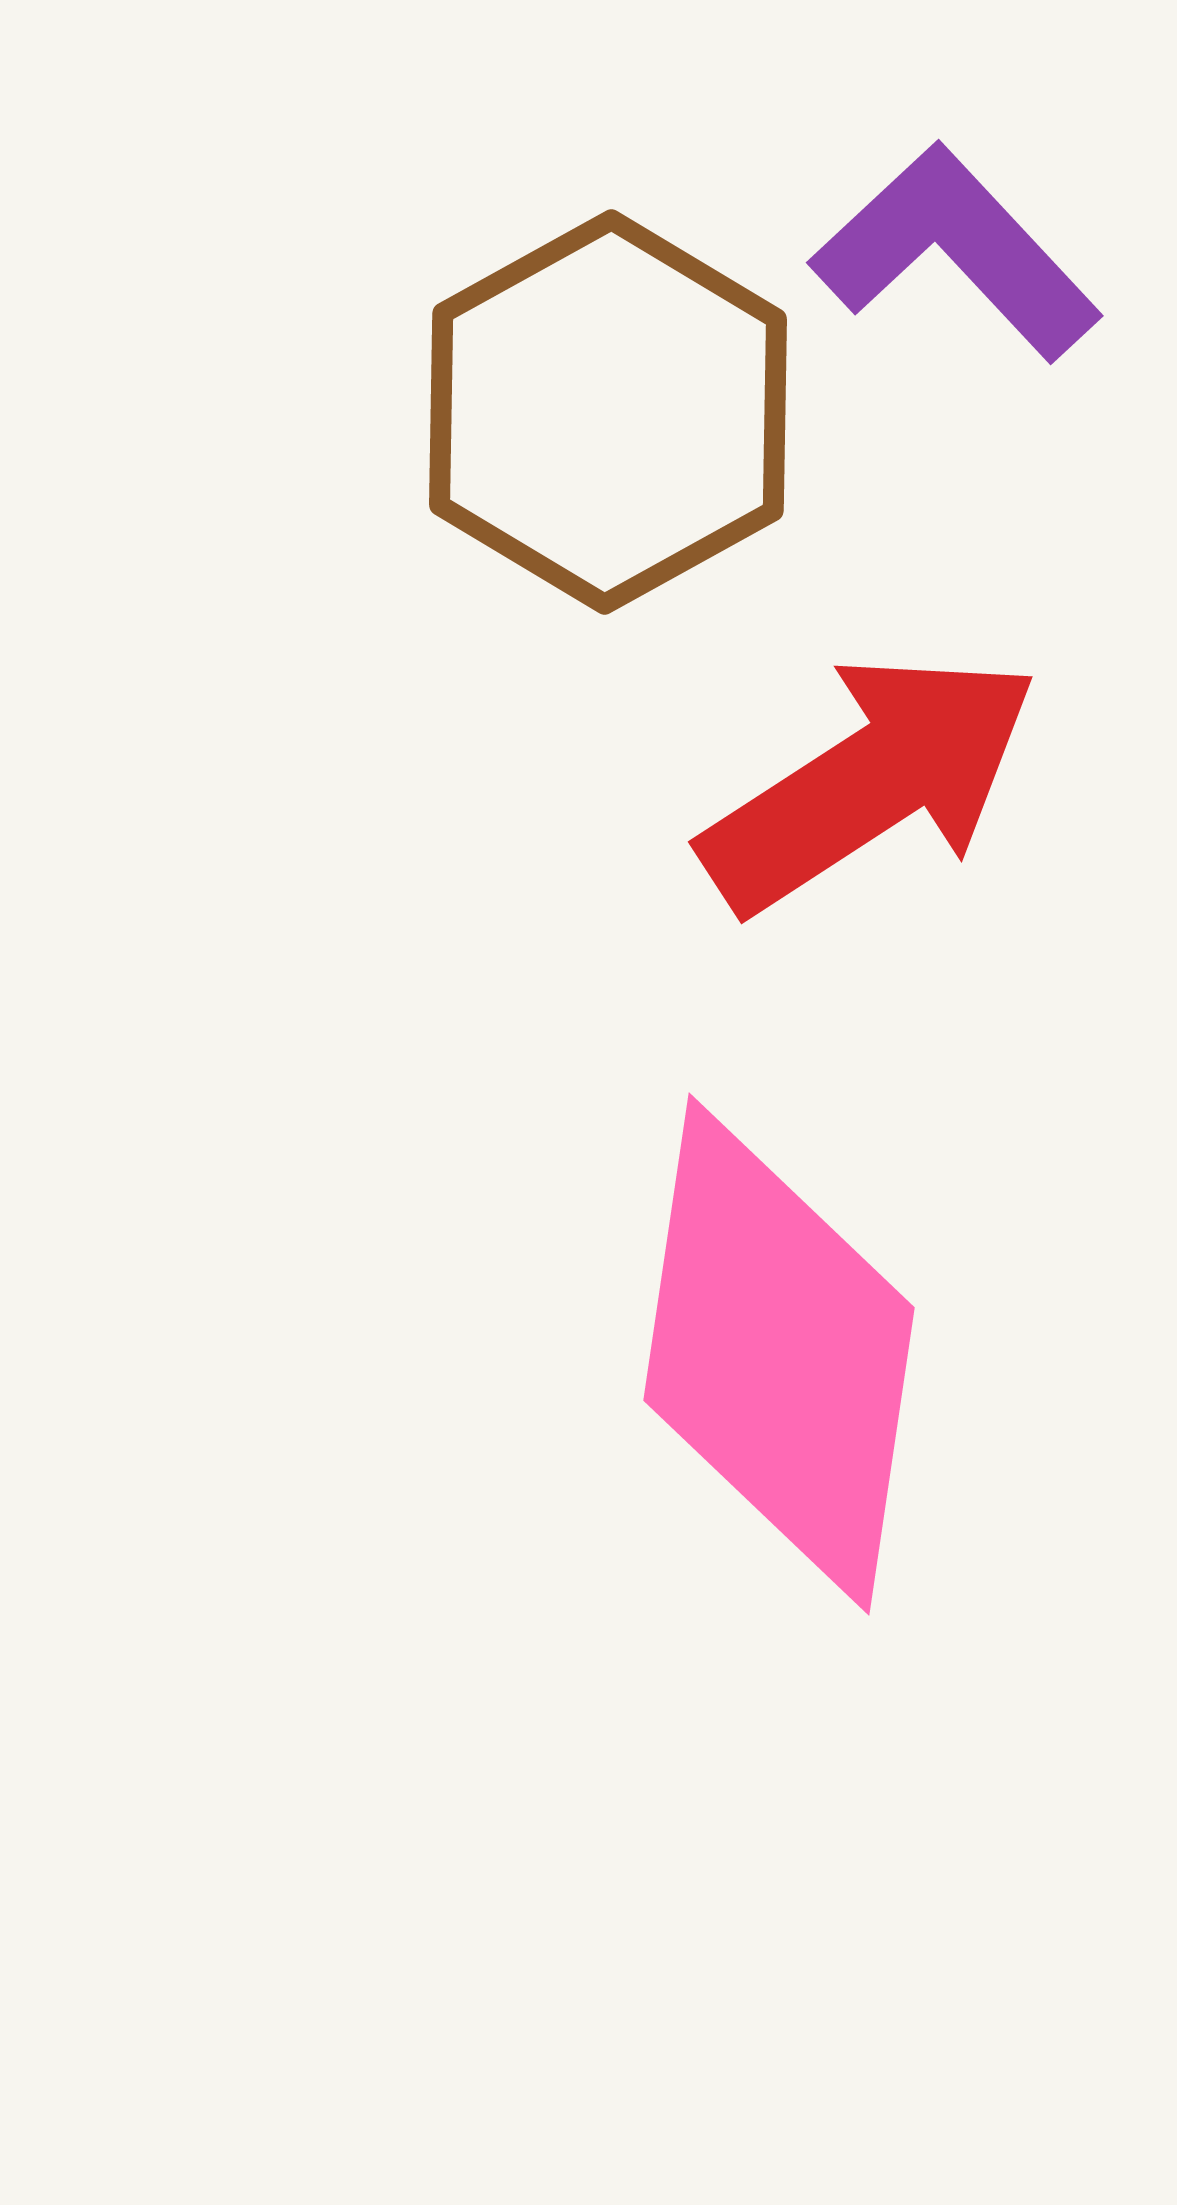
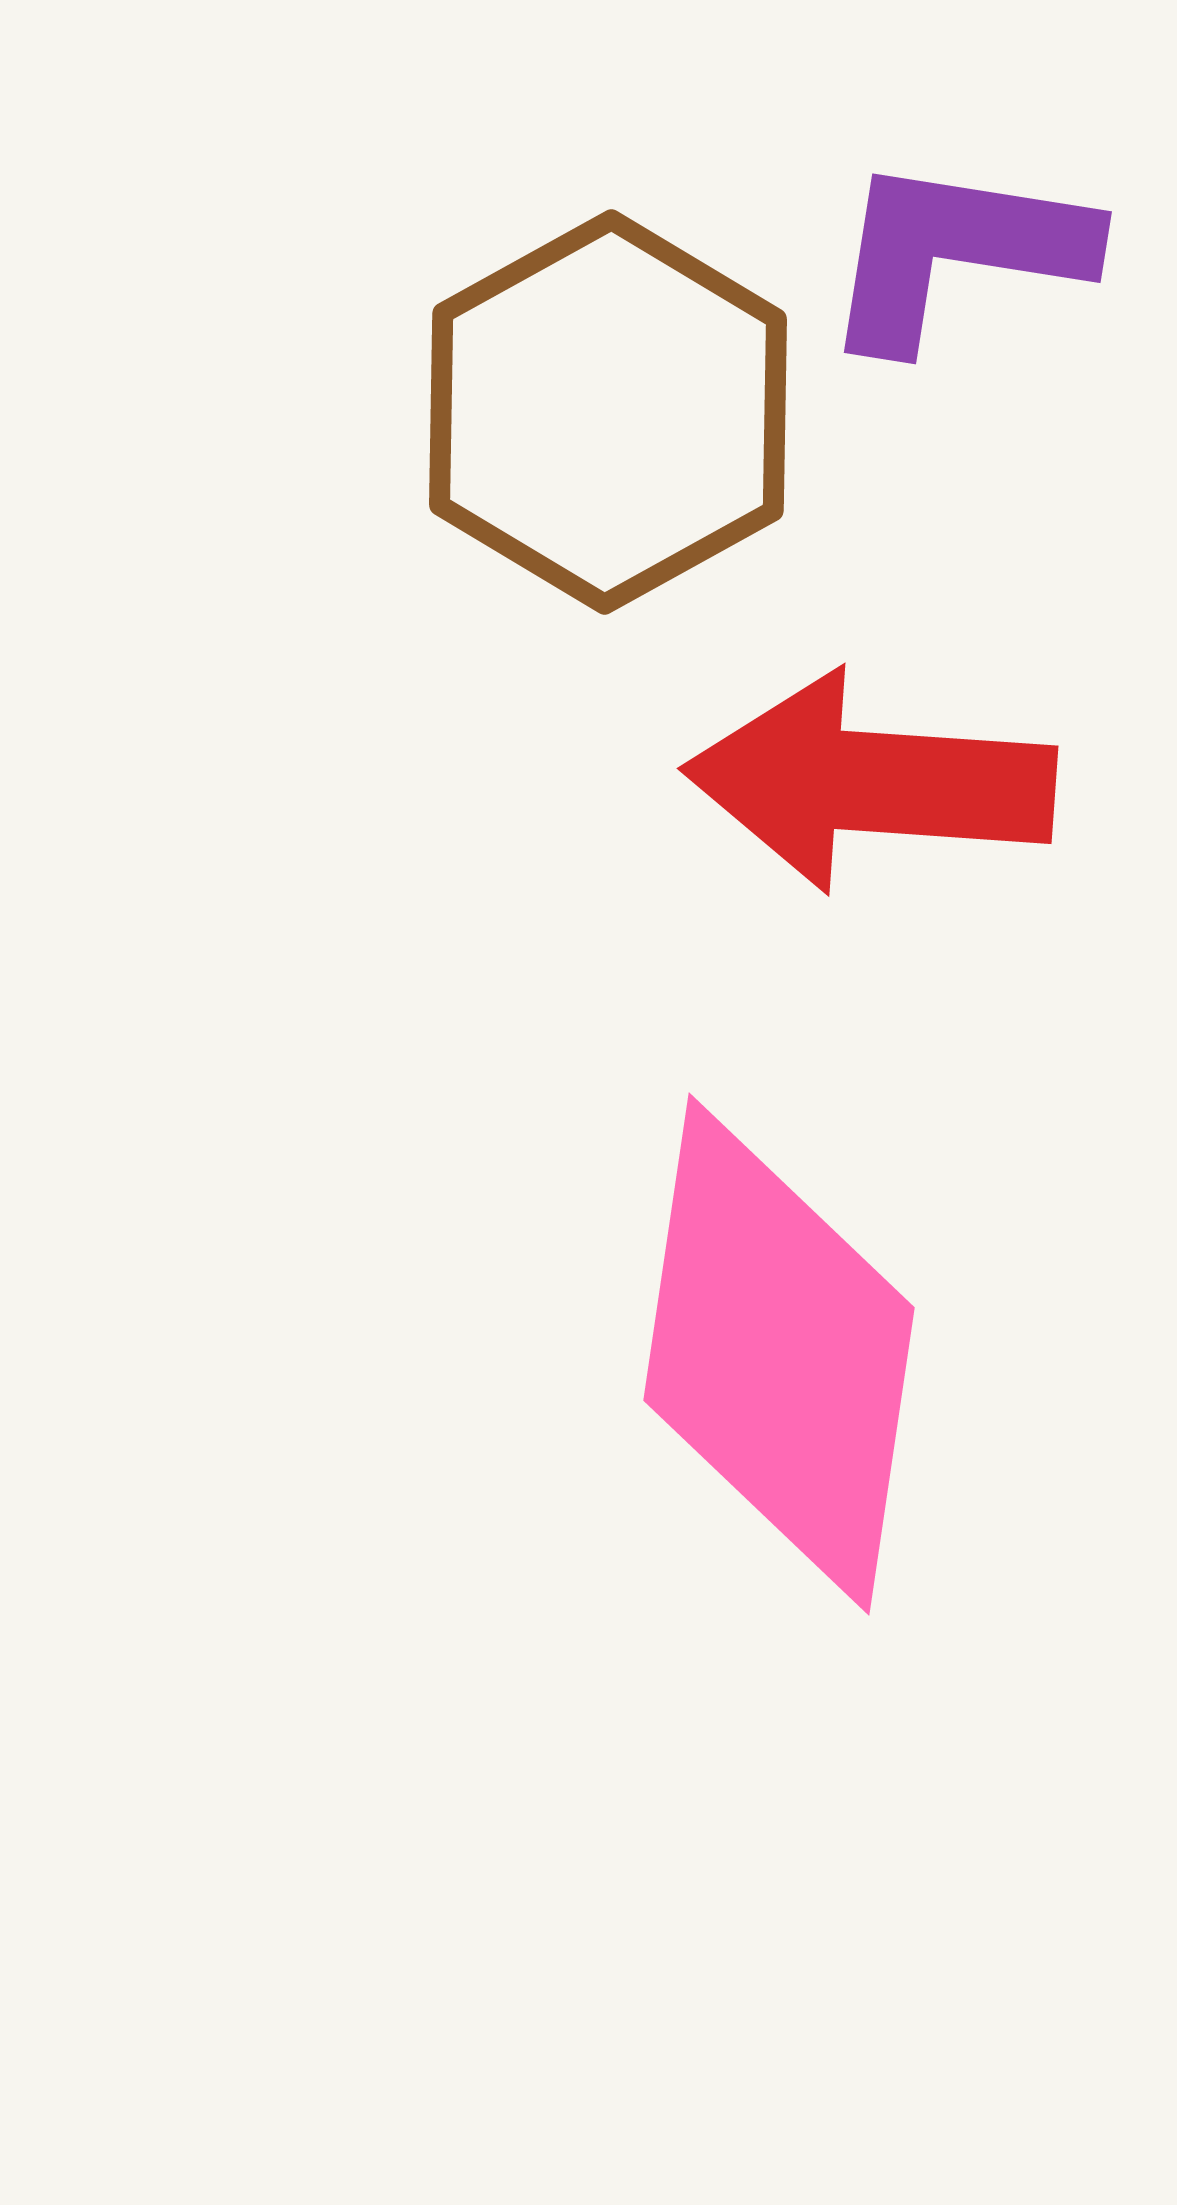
purple L-shape: rotated 38 degrees counterclockwise
red arrow: rotated 143 degrees counterclockwise
